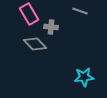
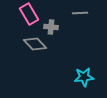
gray line: moved 2 px down; rotated 21 degrees counterclockwise
